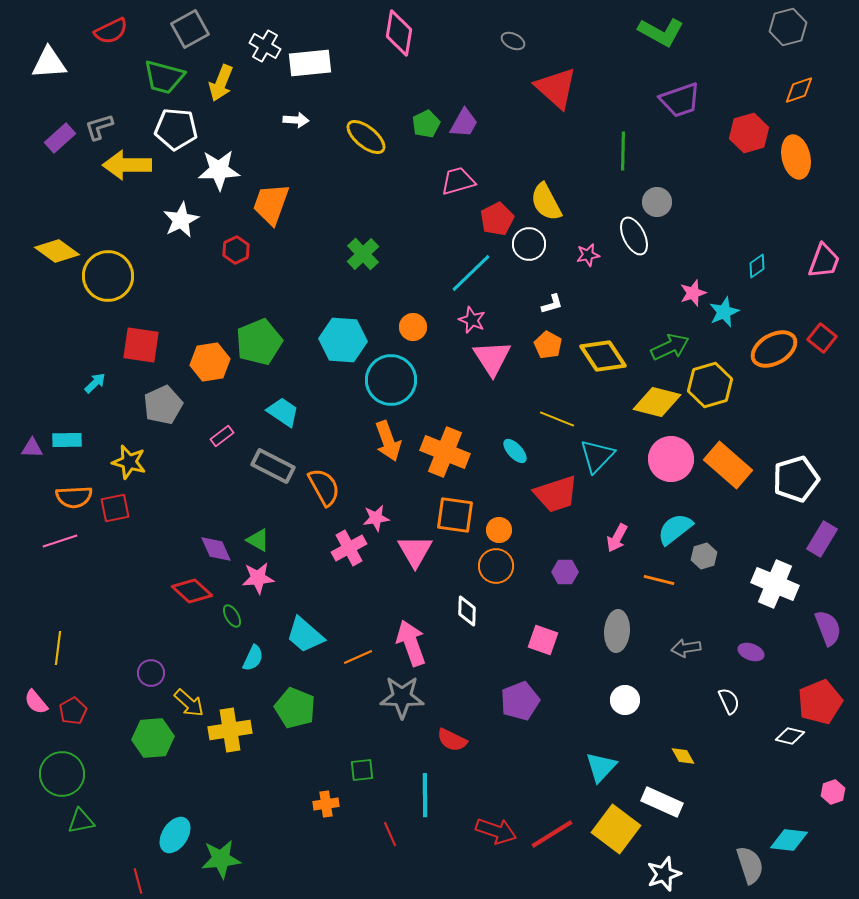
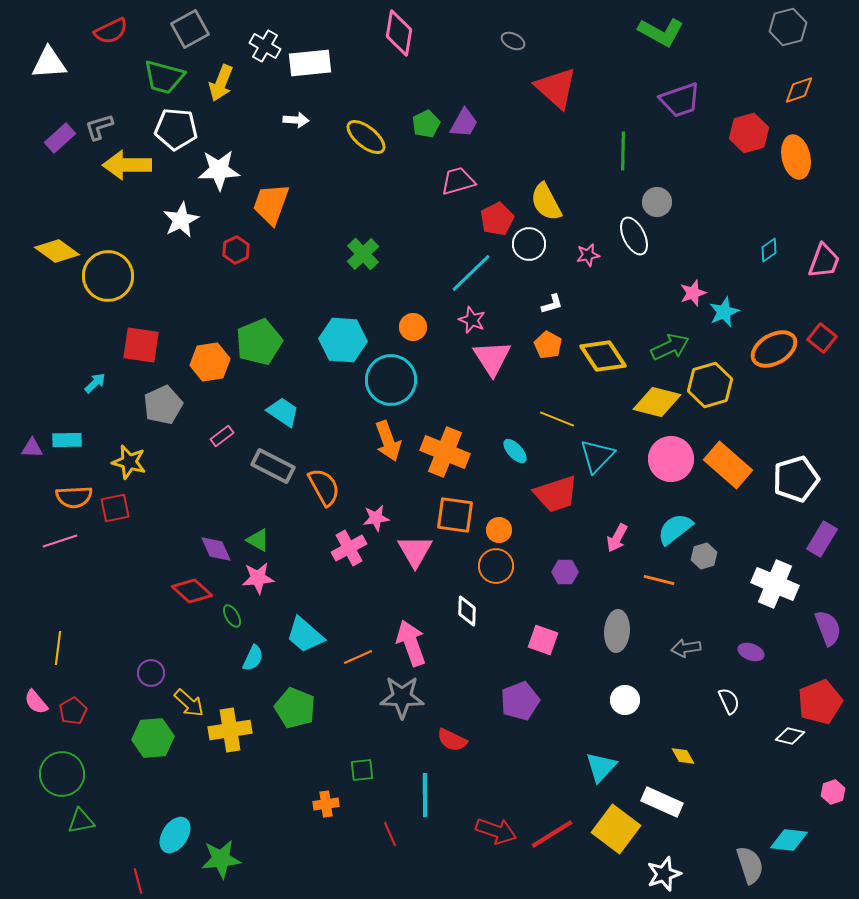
cyan diamond at (757, 266): moved 12 px right, 16 px up
